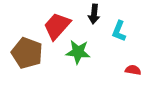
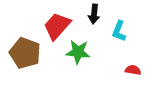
brown pentagon: moved 2 px left
